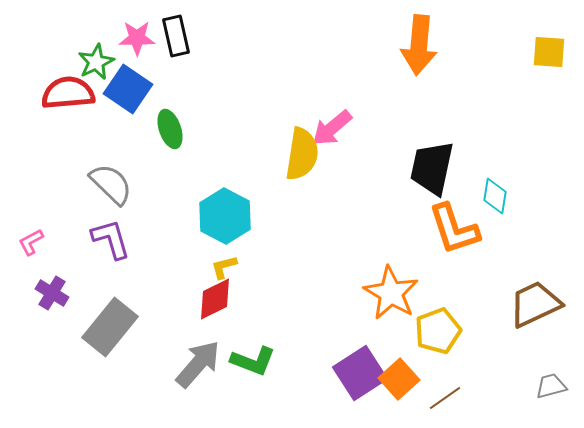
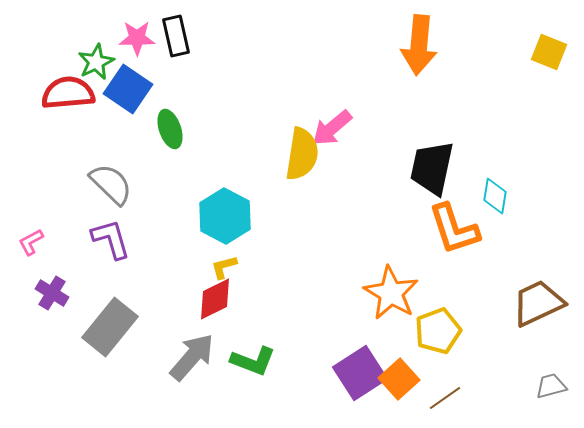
yellow square: rotated 18 degrees clockwise
brown trapezoid: moved 3 px right, 1 px up
gray arrow: moved 6 px left, 7 px up
